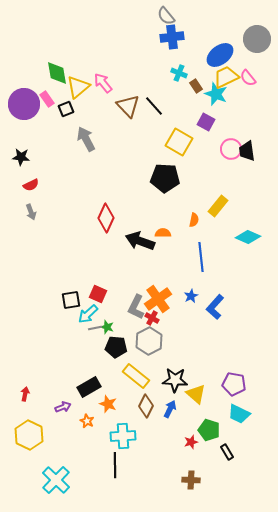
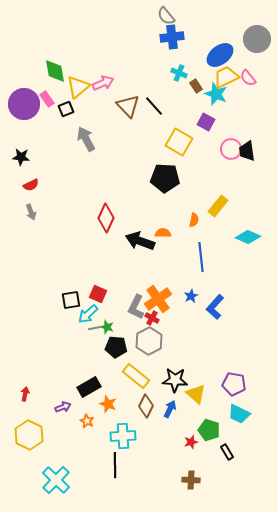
green diamond at (57, 73): moved 2 px left, 2 px up
pink arrow at (103, 83): rotated 105 degrees clockwise
